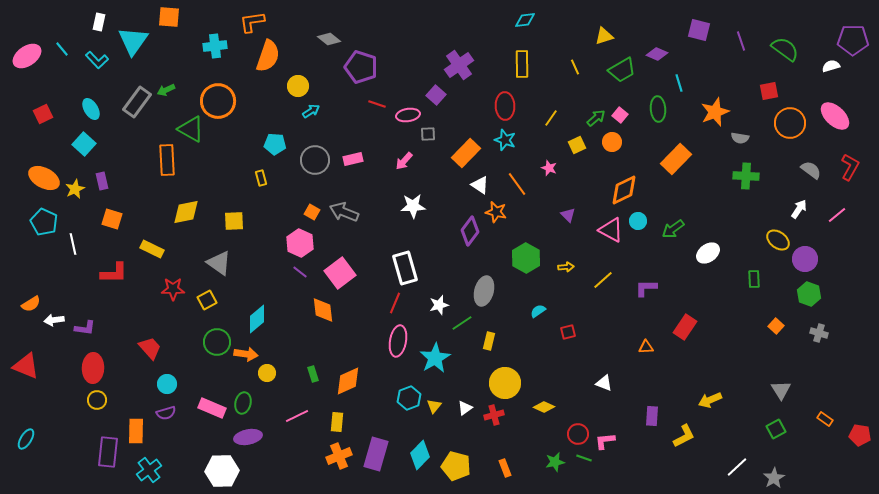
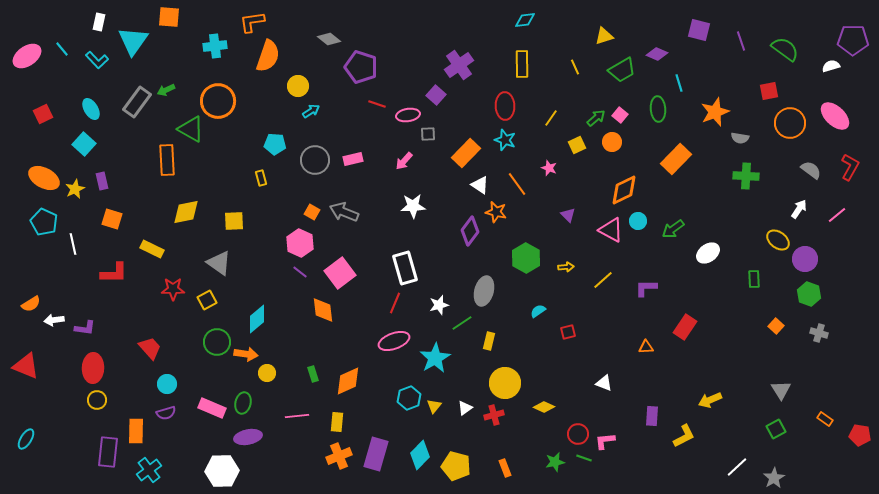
pink ellipse at (398, 341): moved 4 px left; rotated 60 degrees clockwise
pink line at (297, 416): rotated 20 degrees clockwise
